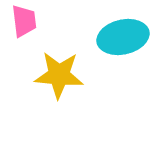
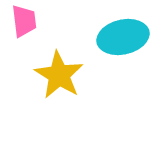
yellow star: rotated 27 degrees clockwise
